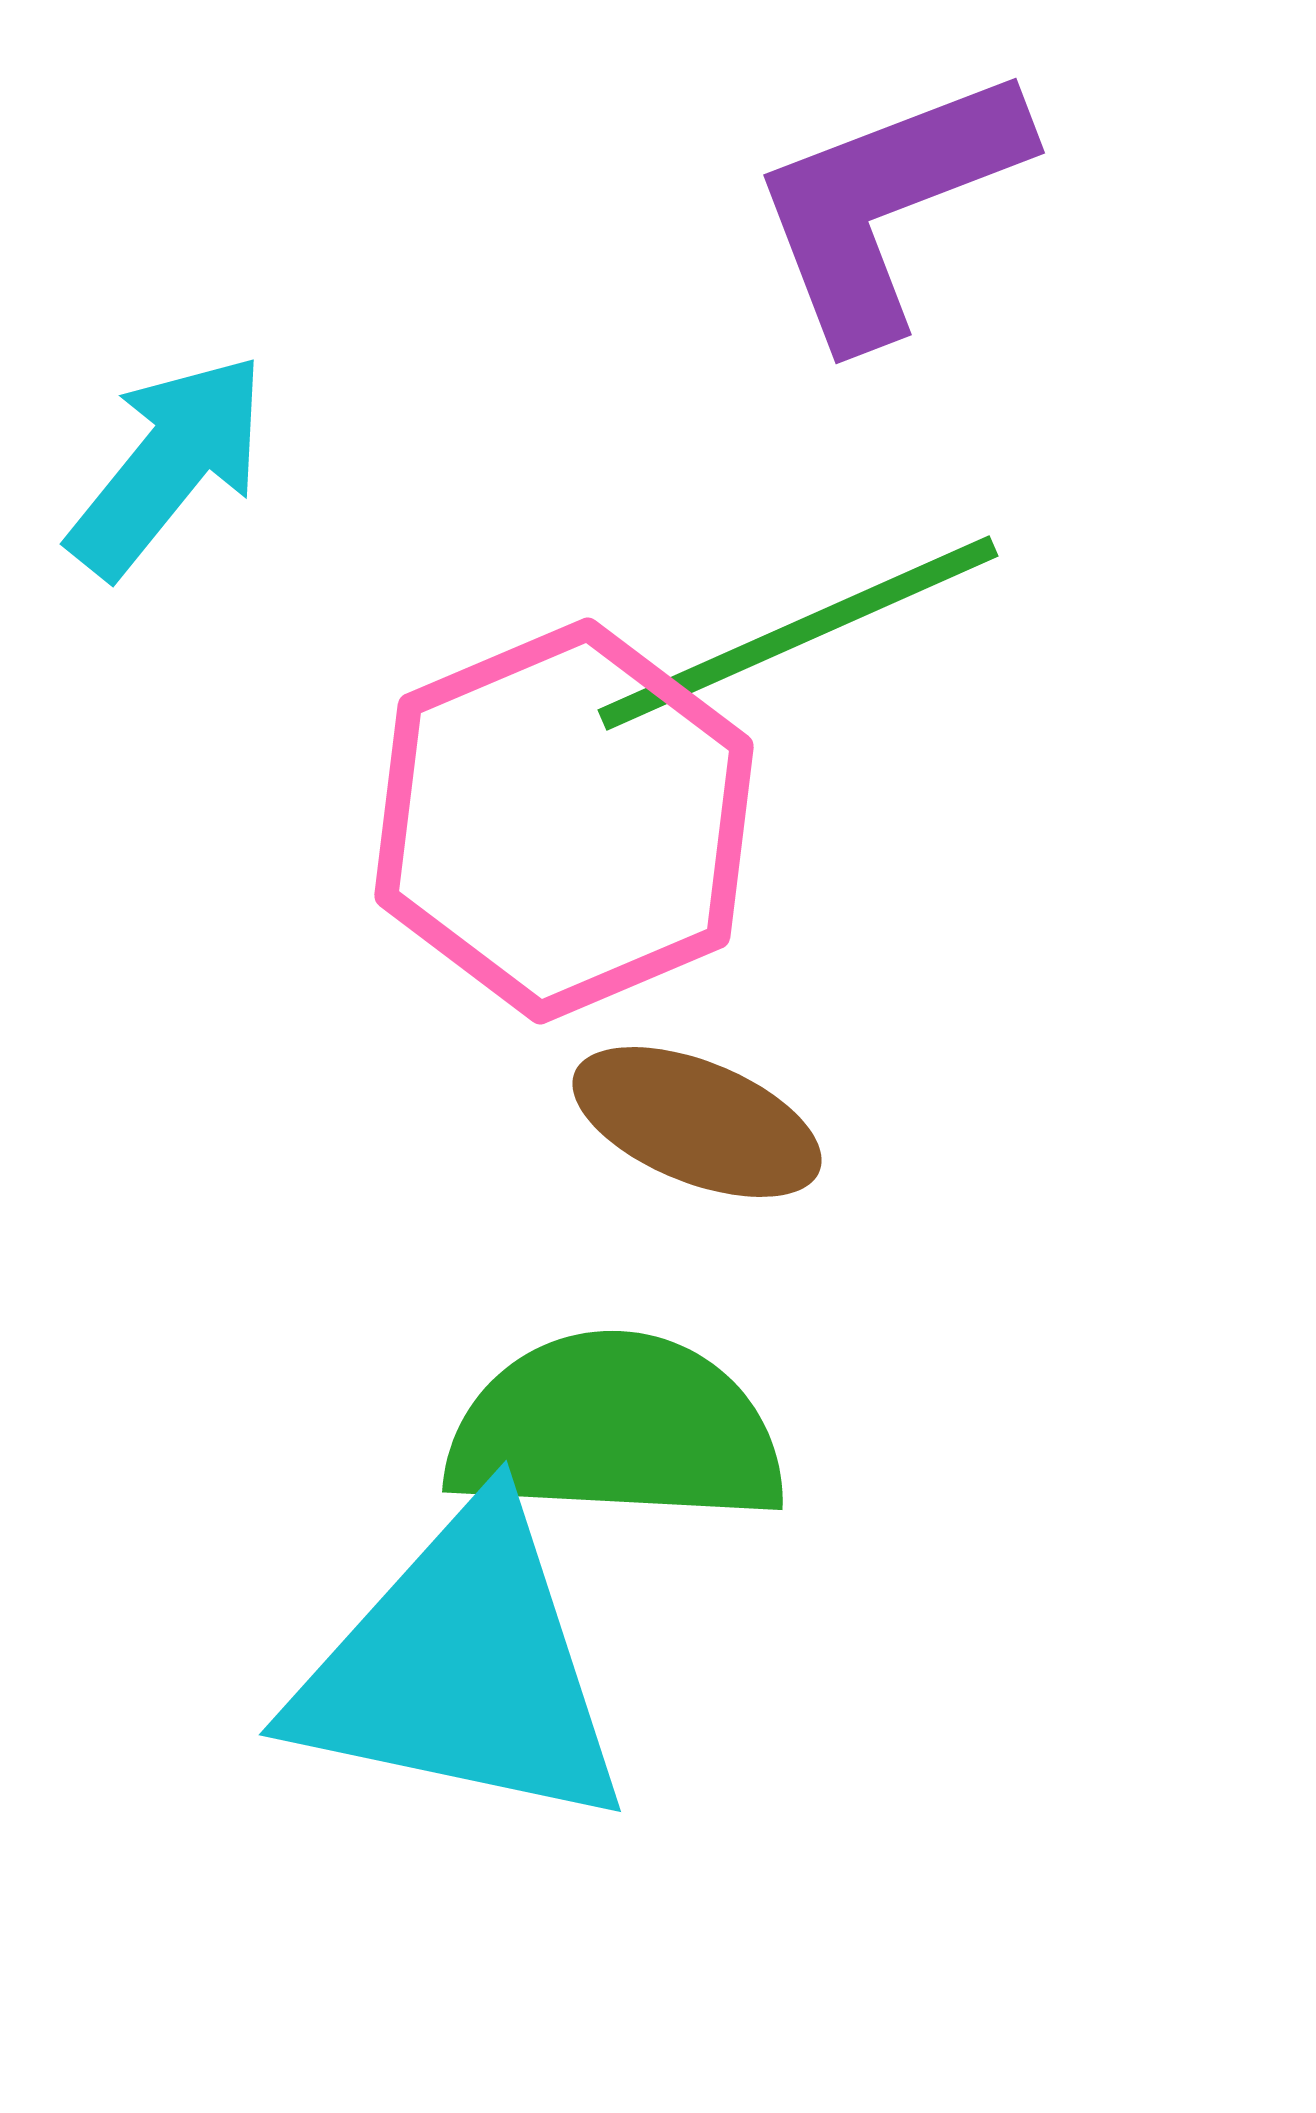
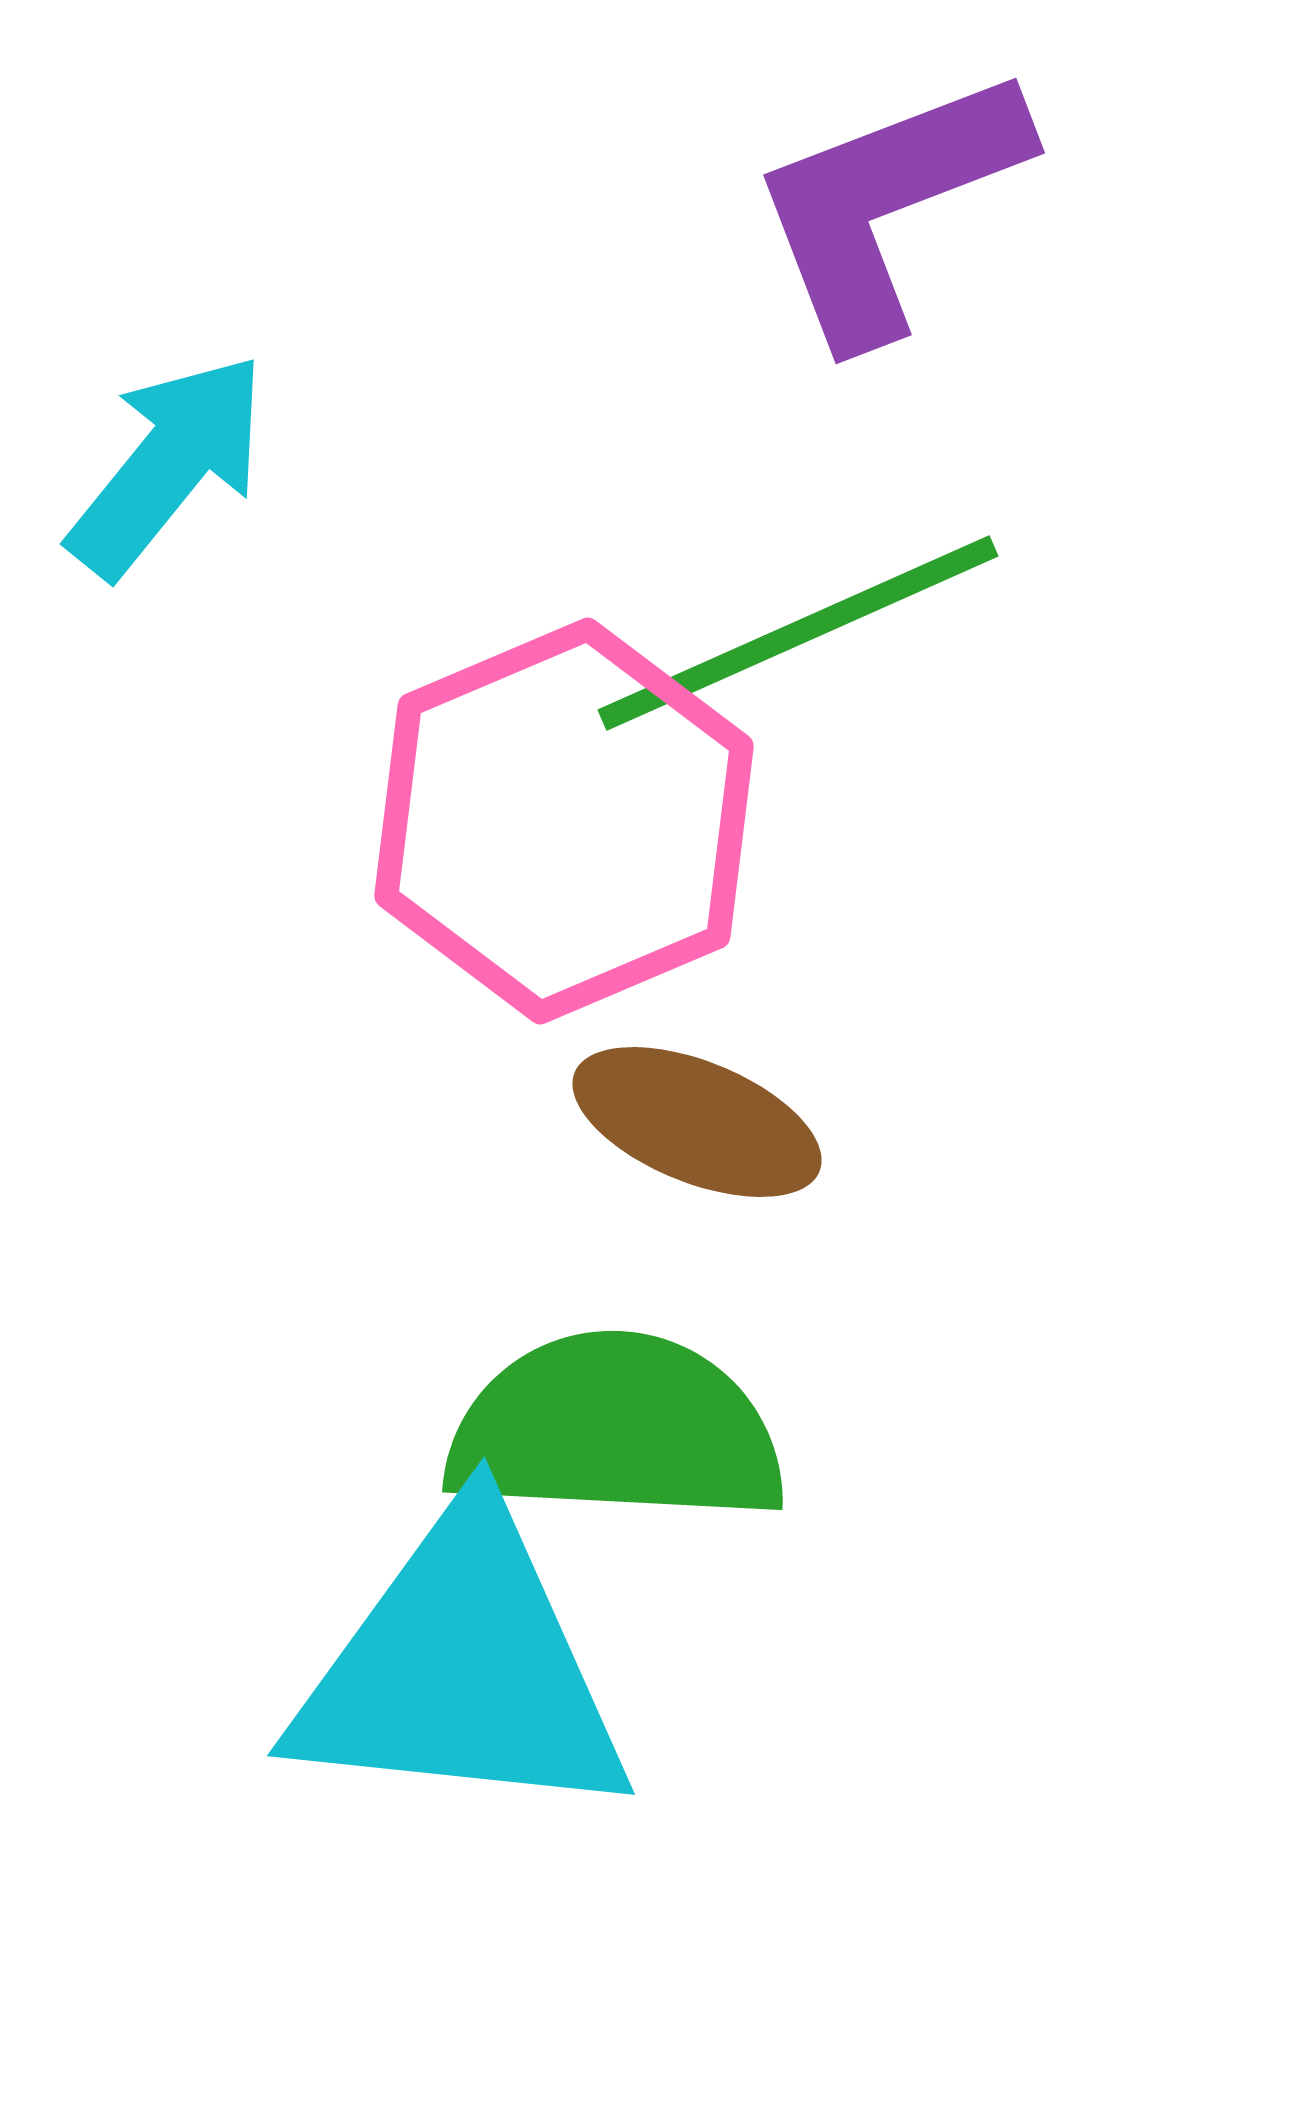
cyan triangle: rotated 6 degrees counterclockwise
